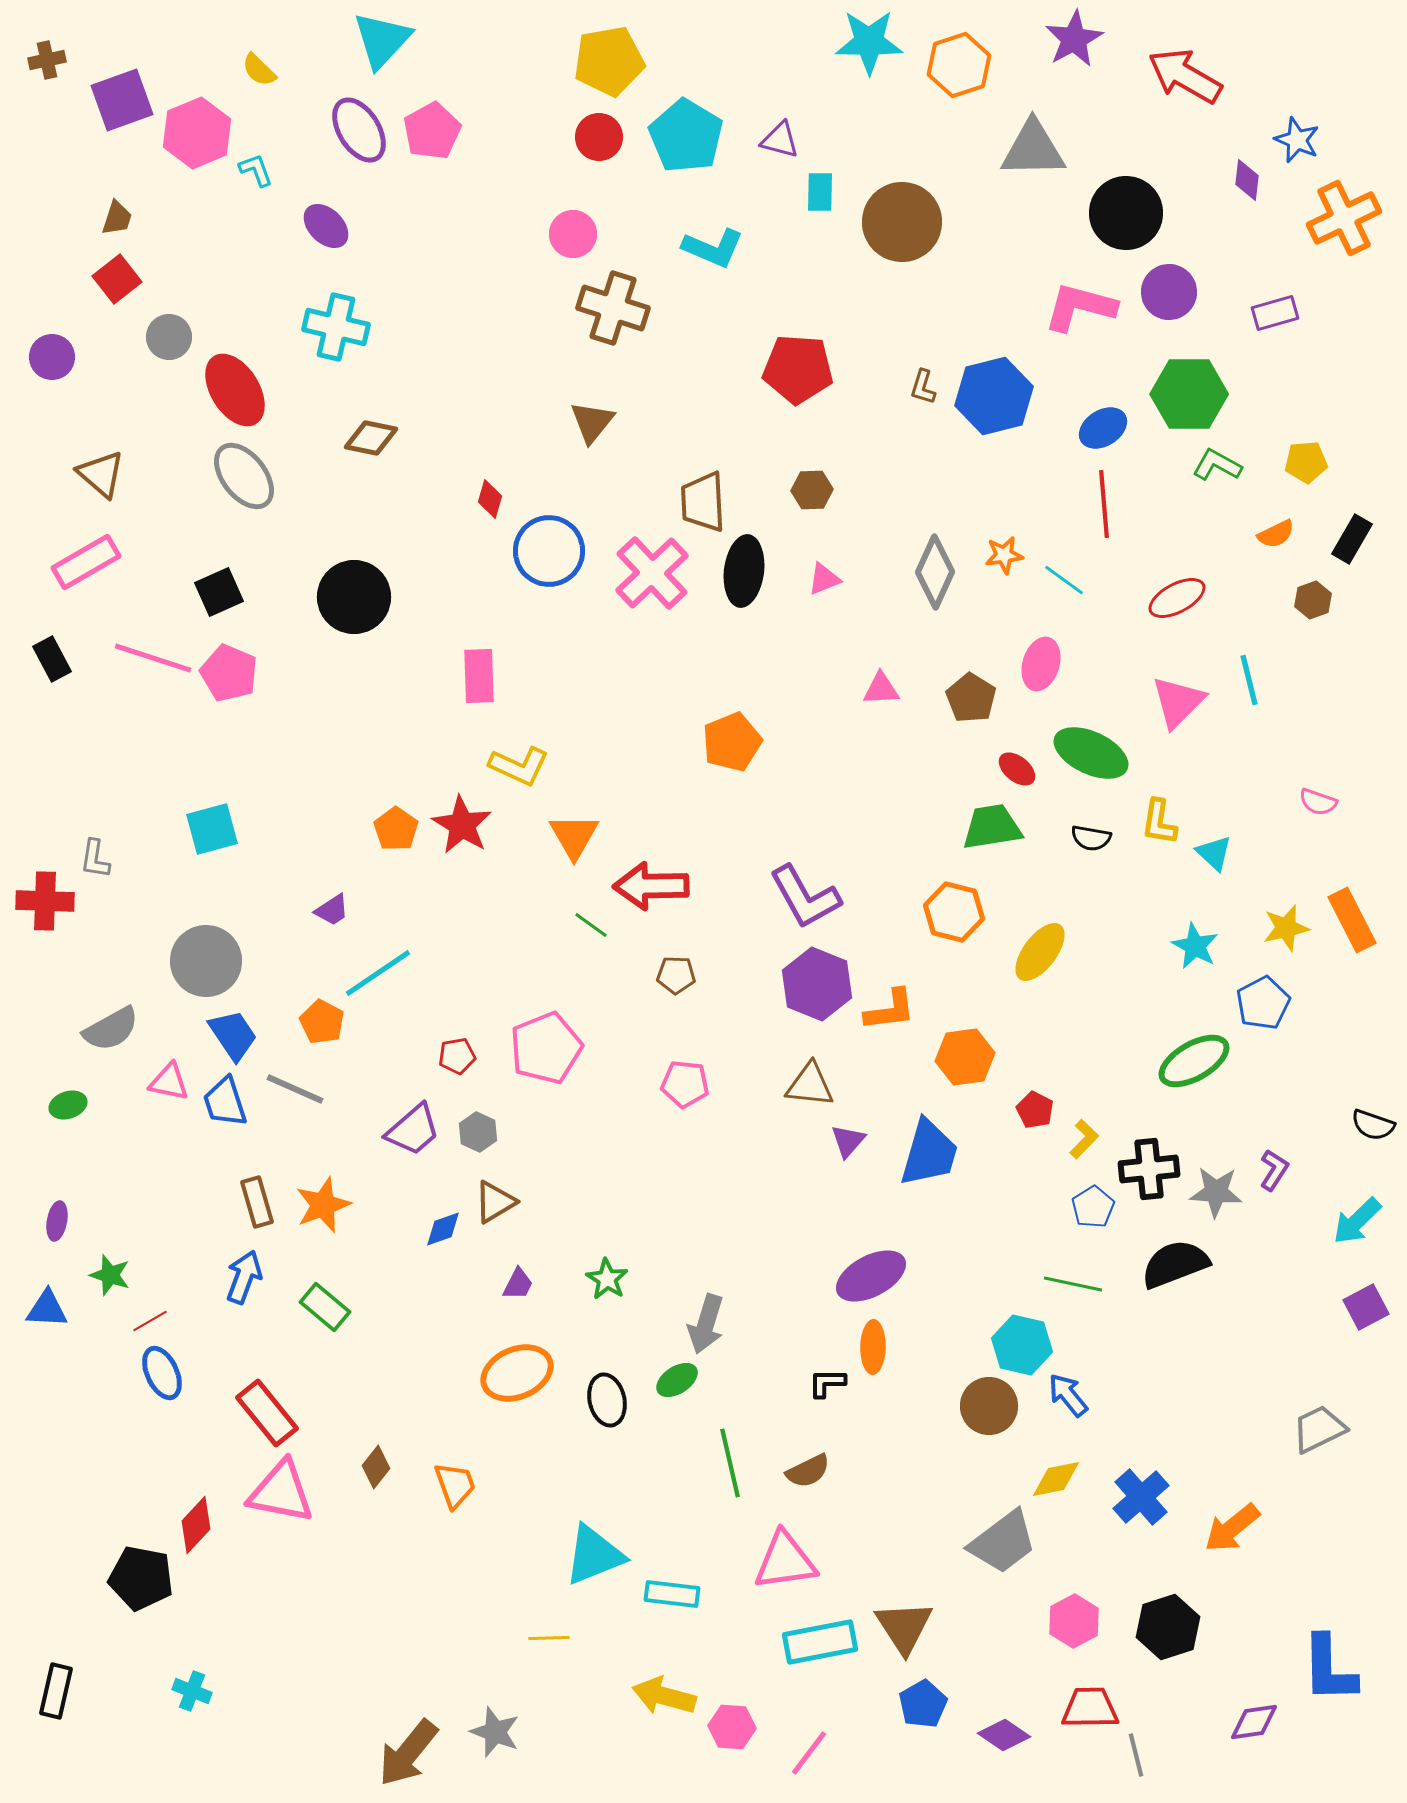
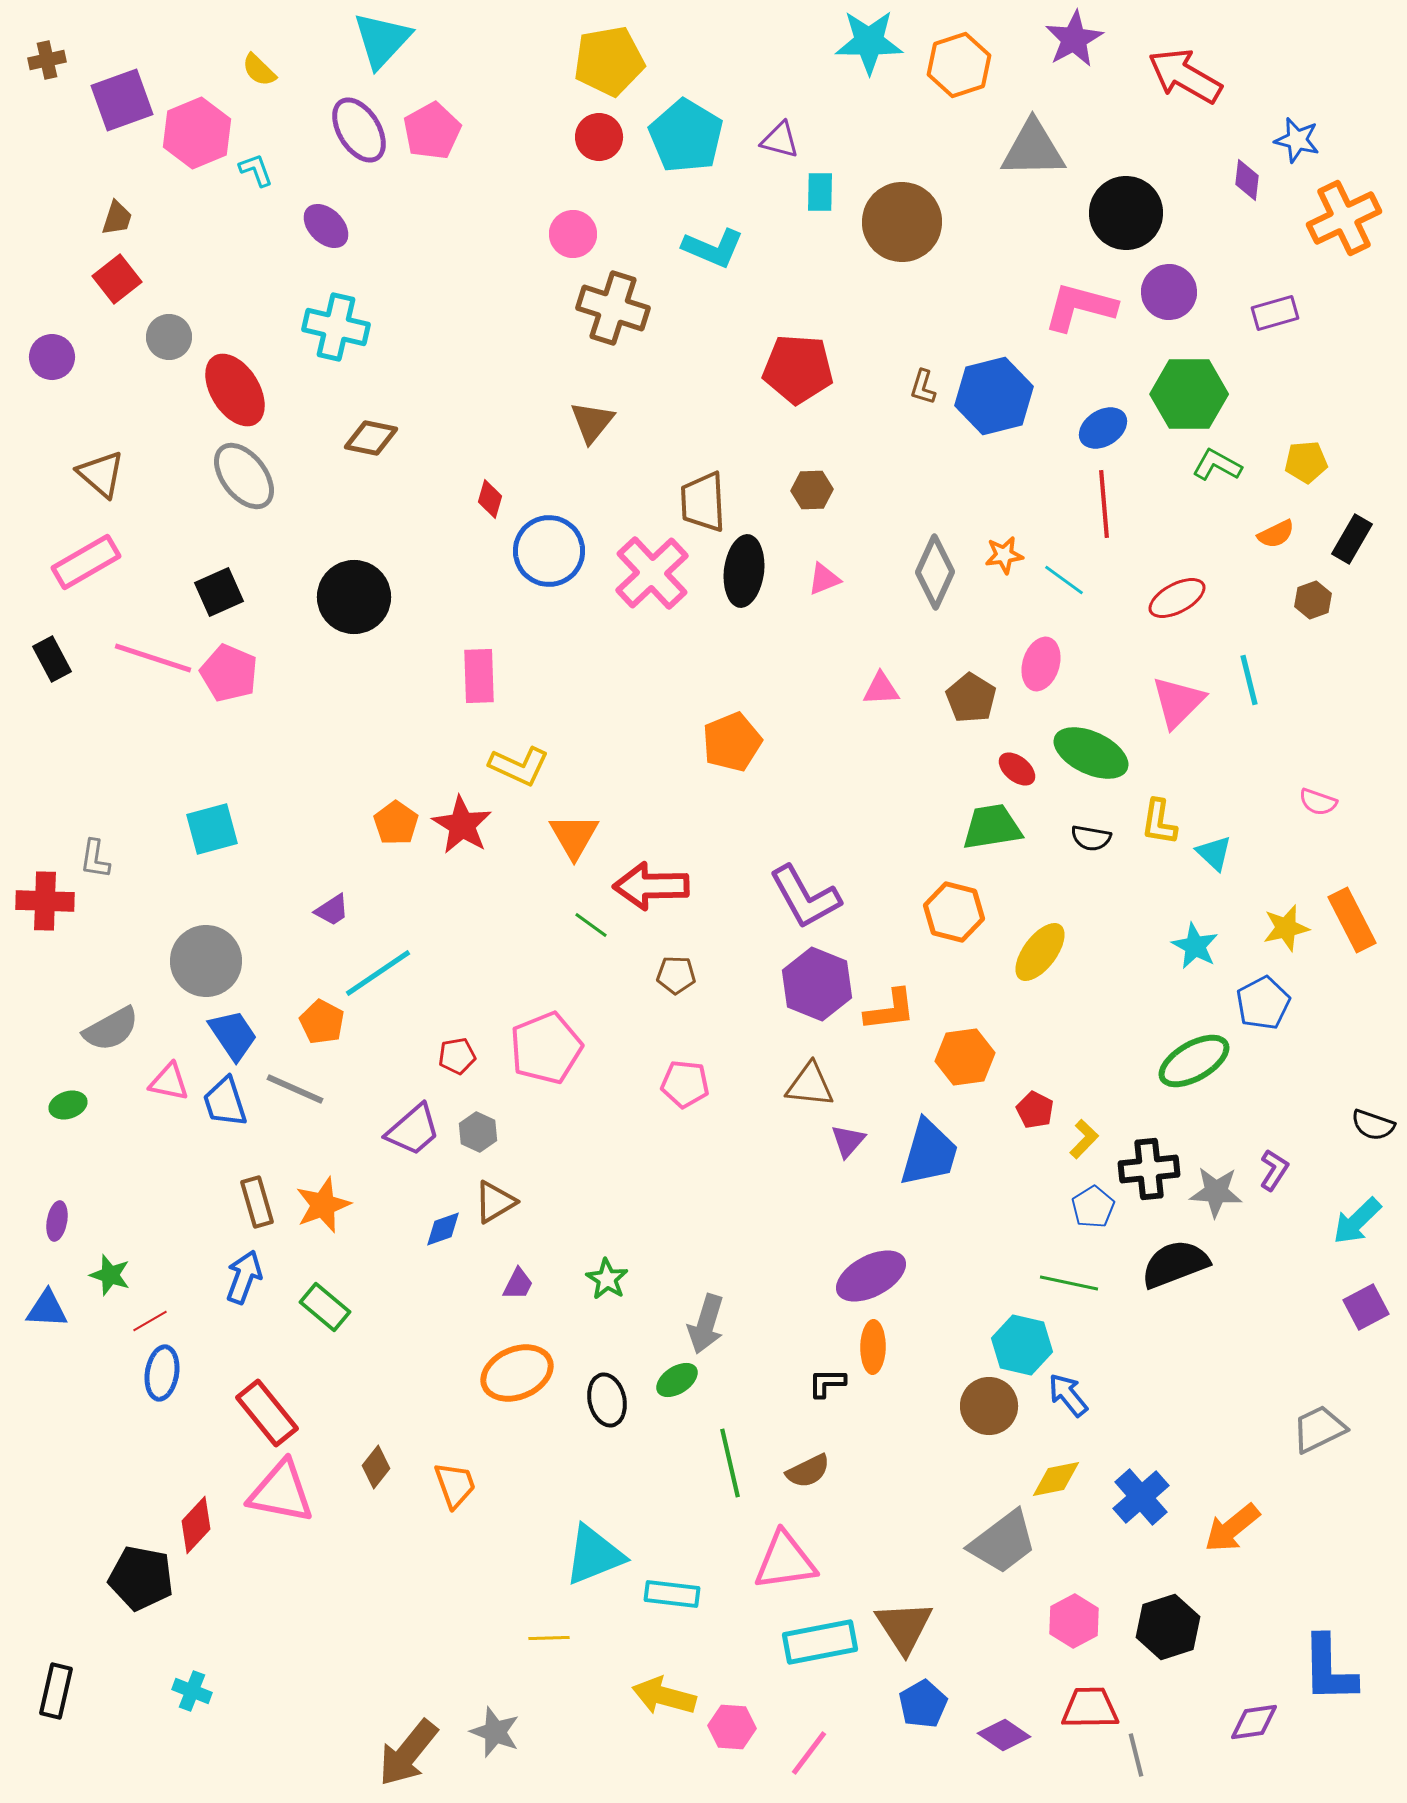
blue star at (1297, 140): rotated 9 degrees counterclockwise
orange pentagon at (396, 829): moved 6 px up
green line at (1073, 1284): moved 4 px left, 1 px up
blue ellipse at (162, 1373): rotated 34 degrees clockwise
